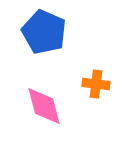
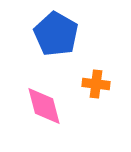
blue pentagon: moved 12 px right, 2 px down; rotated 6 degrees clockwise
